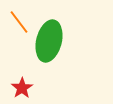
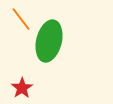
orange line: moved 2 px right, 3 px up
